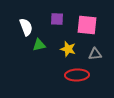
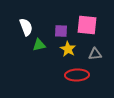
purple square: moved 4 px right, 12 px down
yellow star: rotated 14 degrees clockwise
